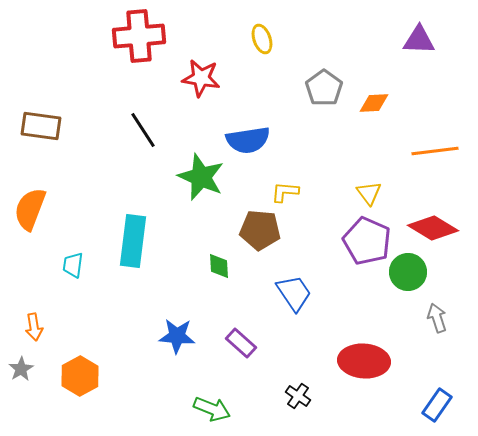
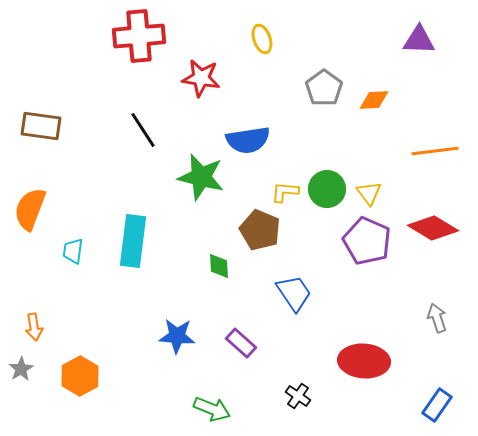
orange diamond: moved 3 px up
green star: rotated 9 degrees counterclockwise
brown pentagon: rotated 18 degrees clockwise
cyan trapezoid: moved 14 px up
green circle: moved 81 px left, 83 px up
